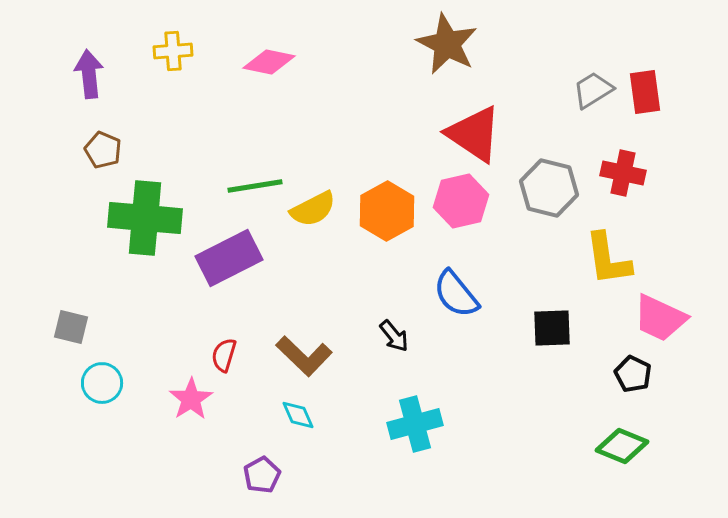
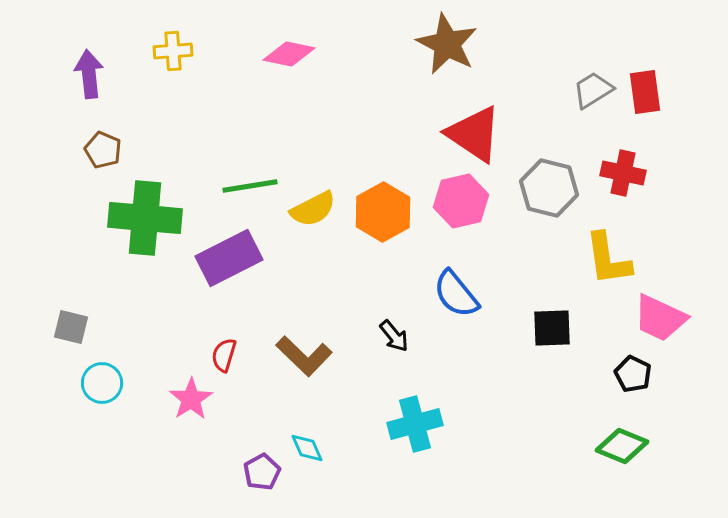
pink diamond: moved 20 px right, 8 px up
green line: moved 5 px left
orange hexagon: moved 4 px left, 1 px down
cyan diamond: moved 9 px right, 33 px down
purple pentagon: moved 3 px up
